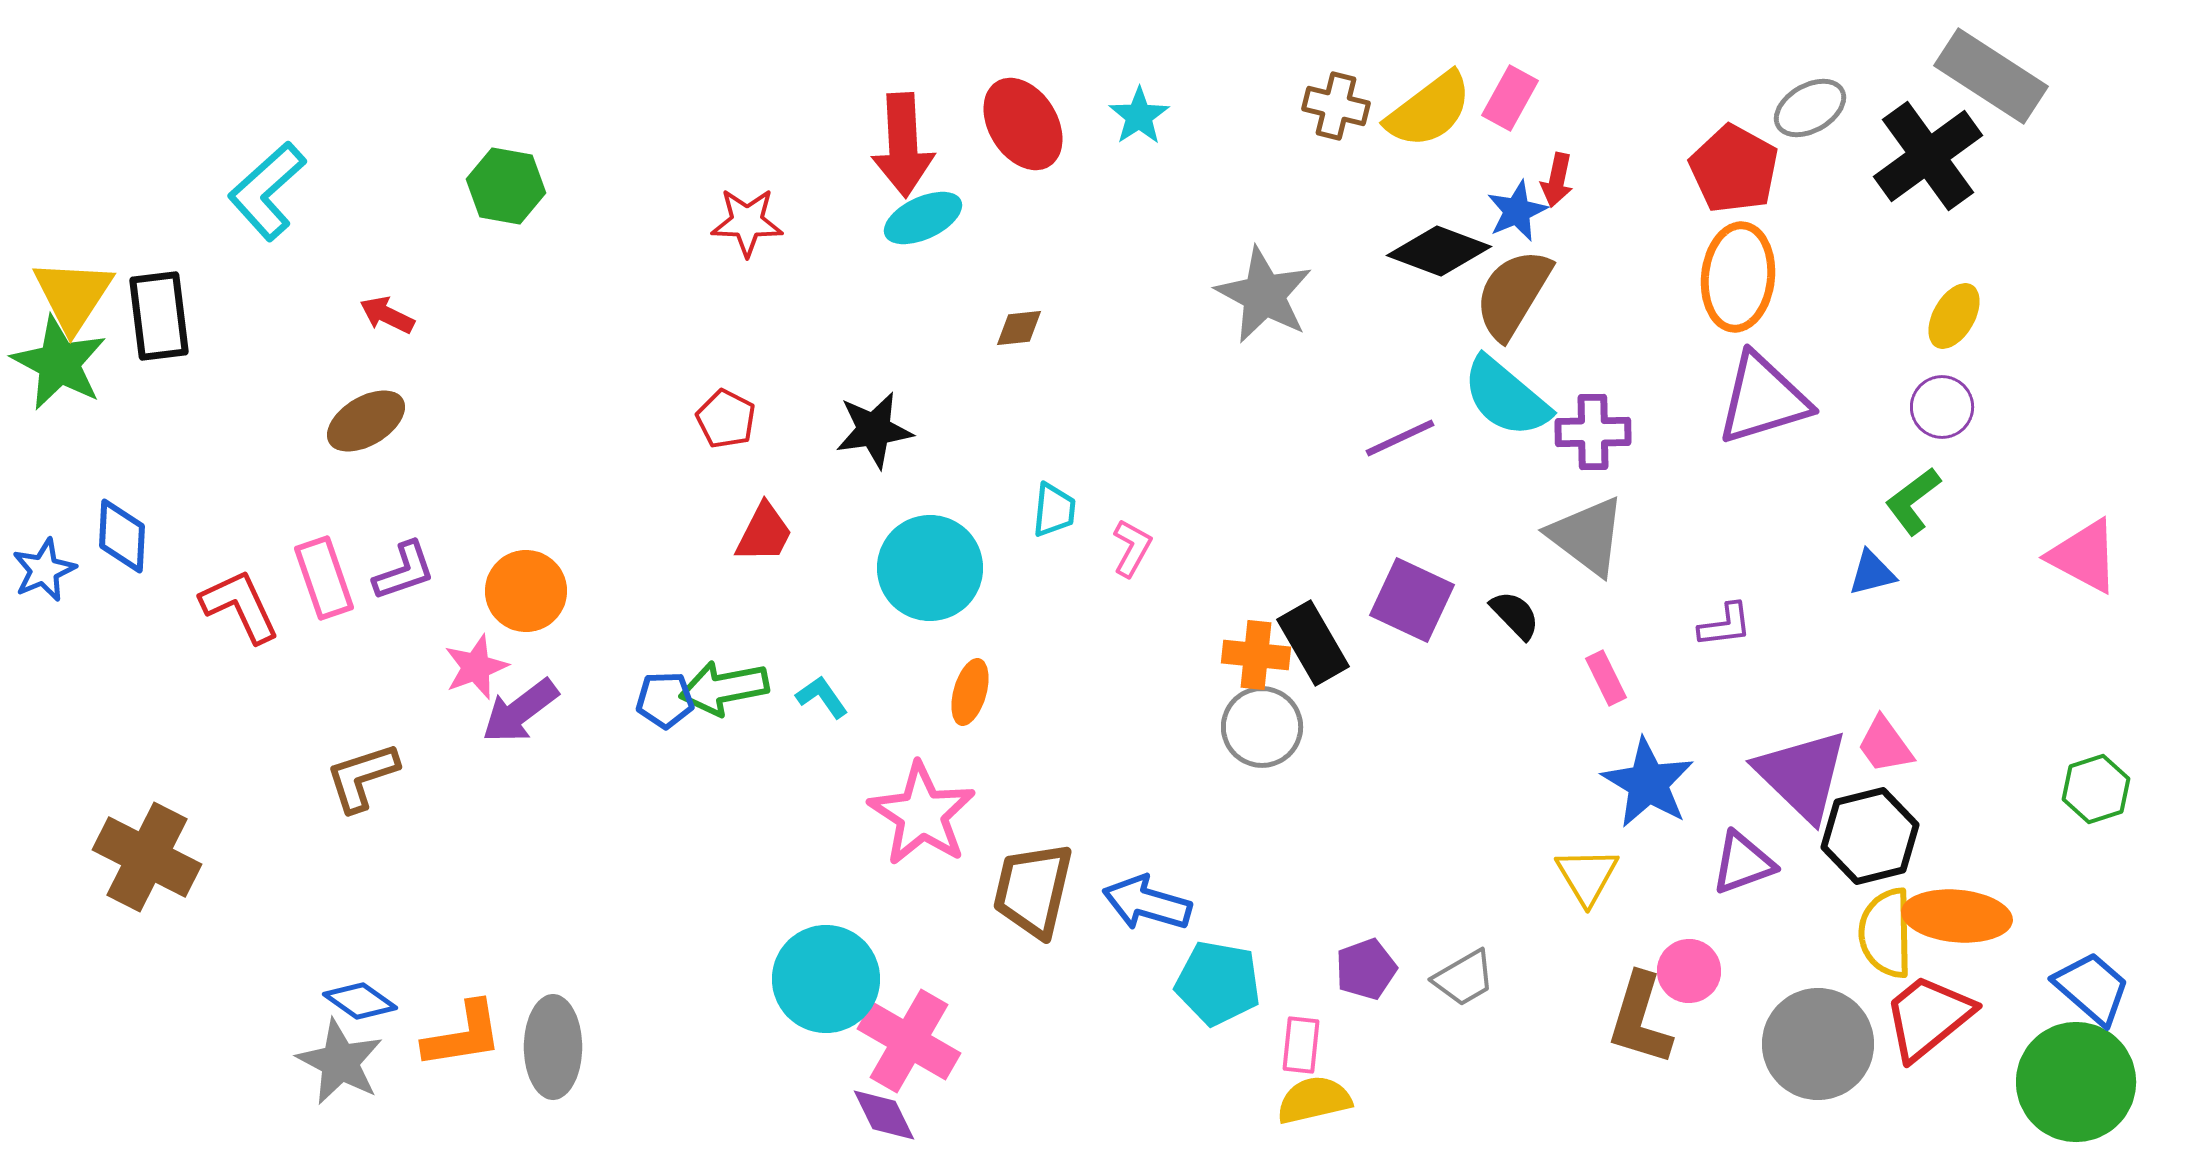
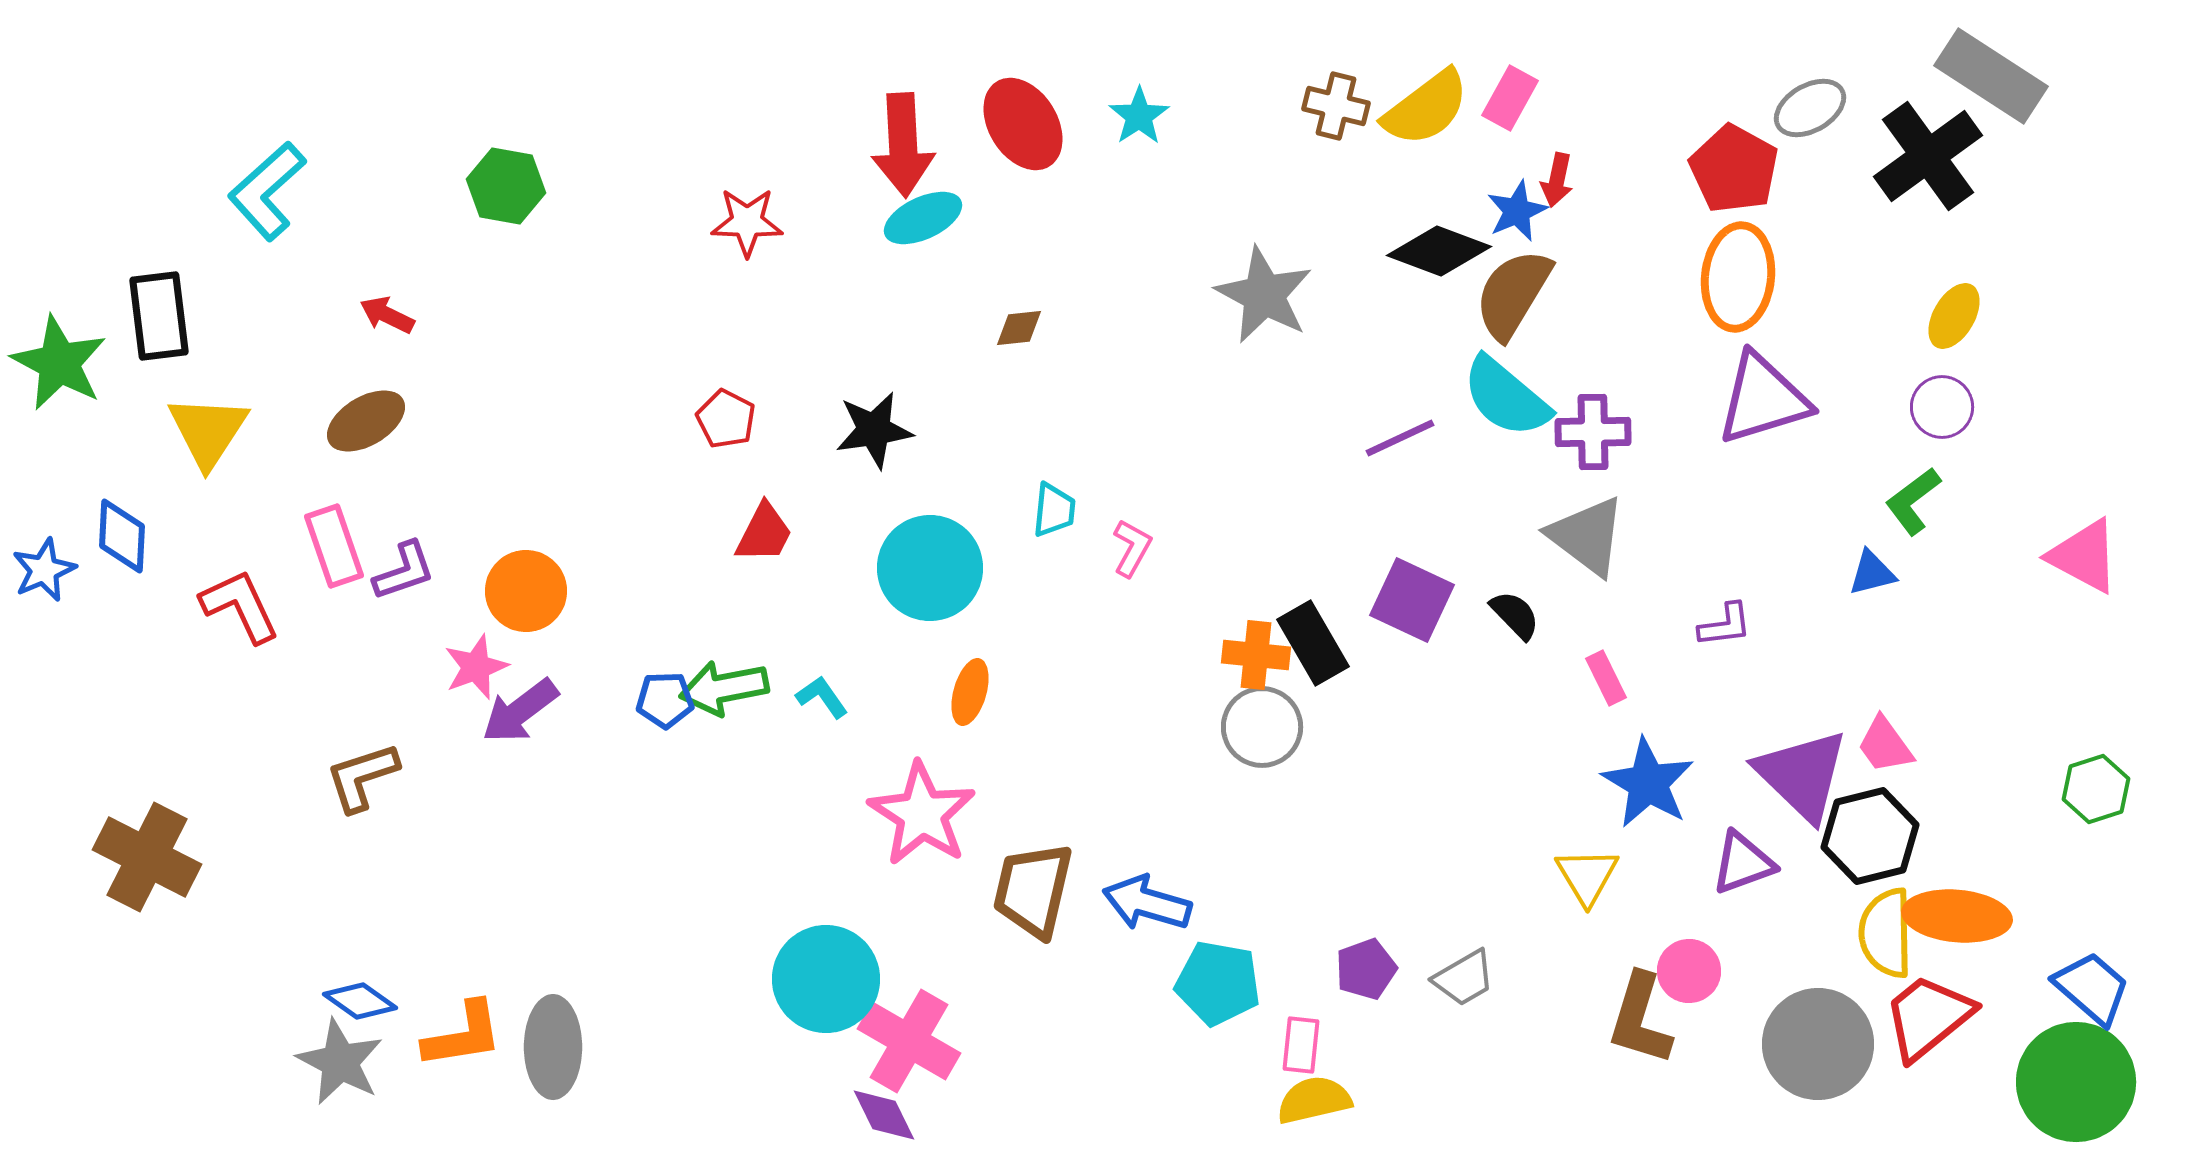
yellow semicircle at (1429, 110): moved 3 px left, 2 px up
yellow triangle at (73, 295): moved 135 px right, 136 px down
pink rectangle at (324, 578): moved 10 px right, 32 px up
